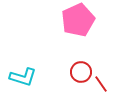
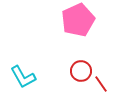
red circle: moved 1 px up
cyan L-shape: rotated 44 degrees clockwise
